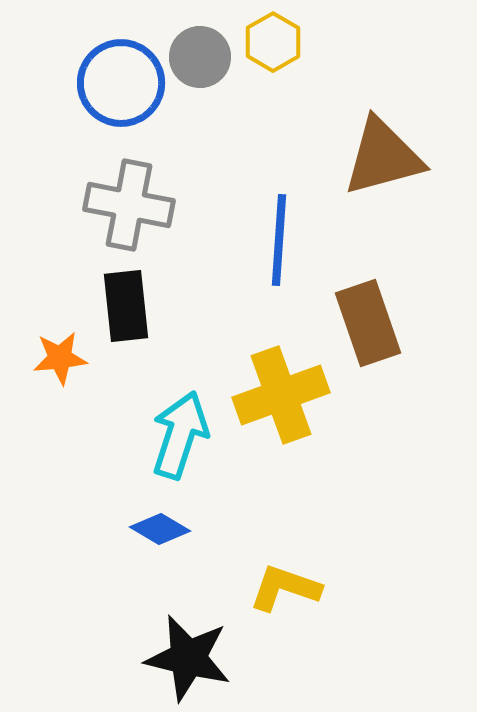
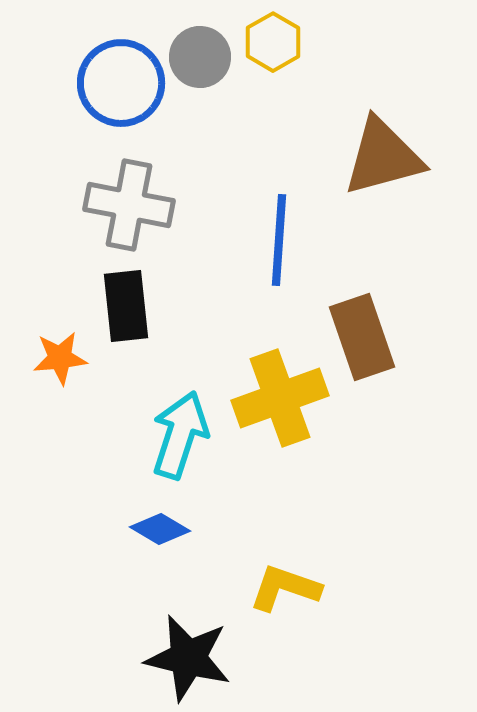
brown rectangle: moved 6 px left, 14 px down
yellow cross: moved 1 px left, 3 px down
